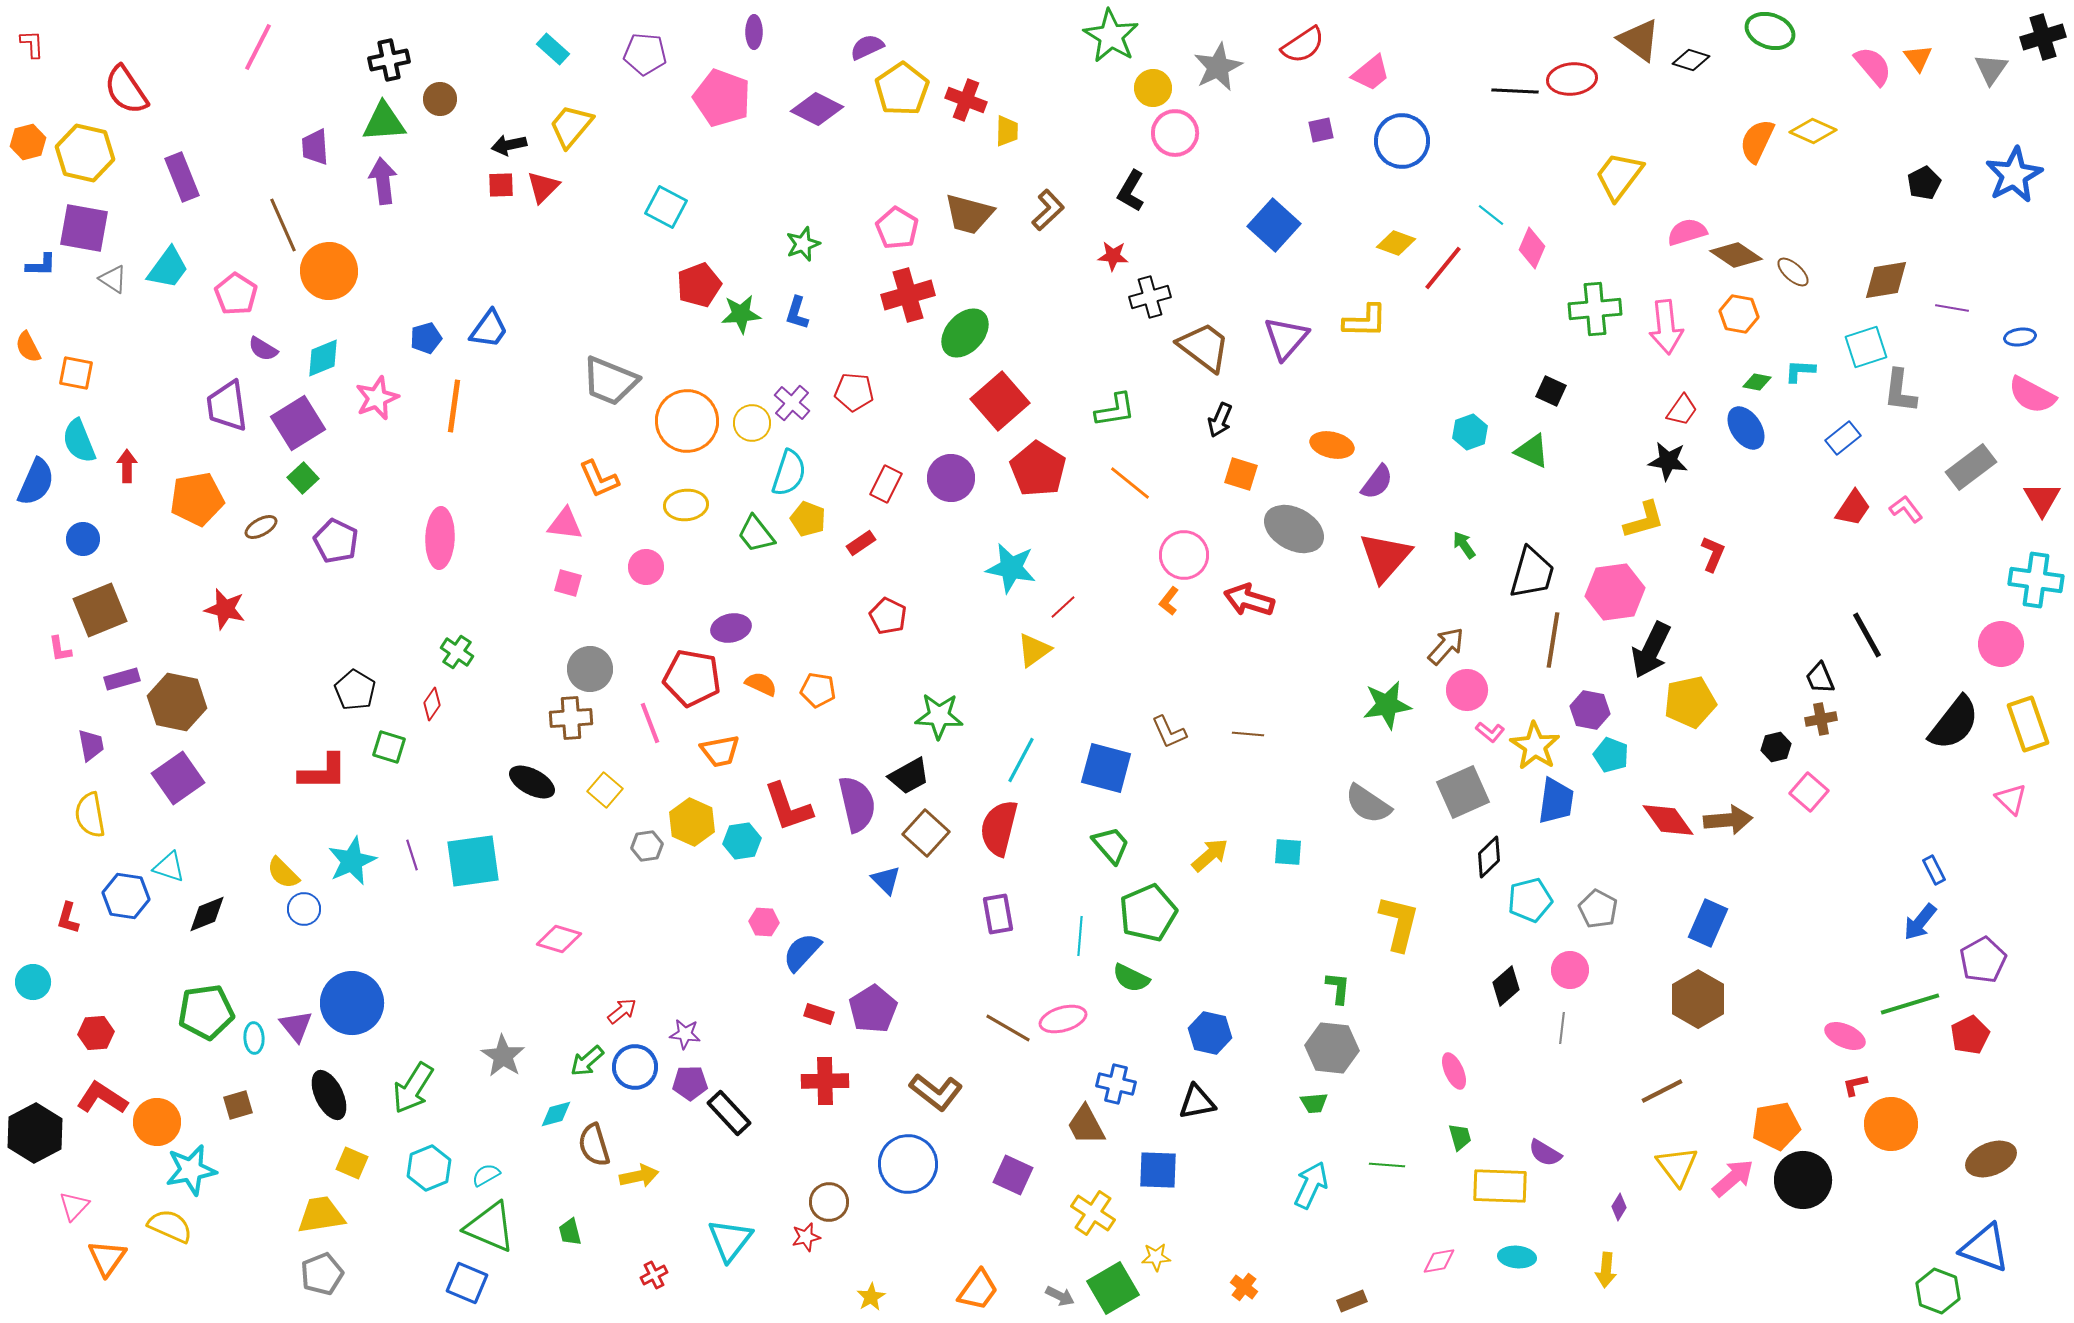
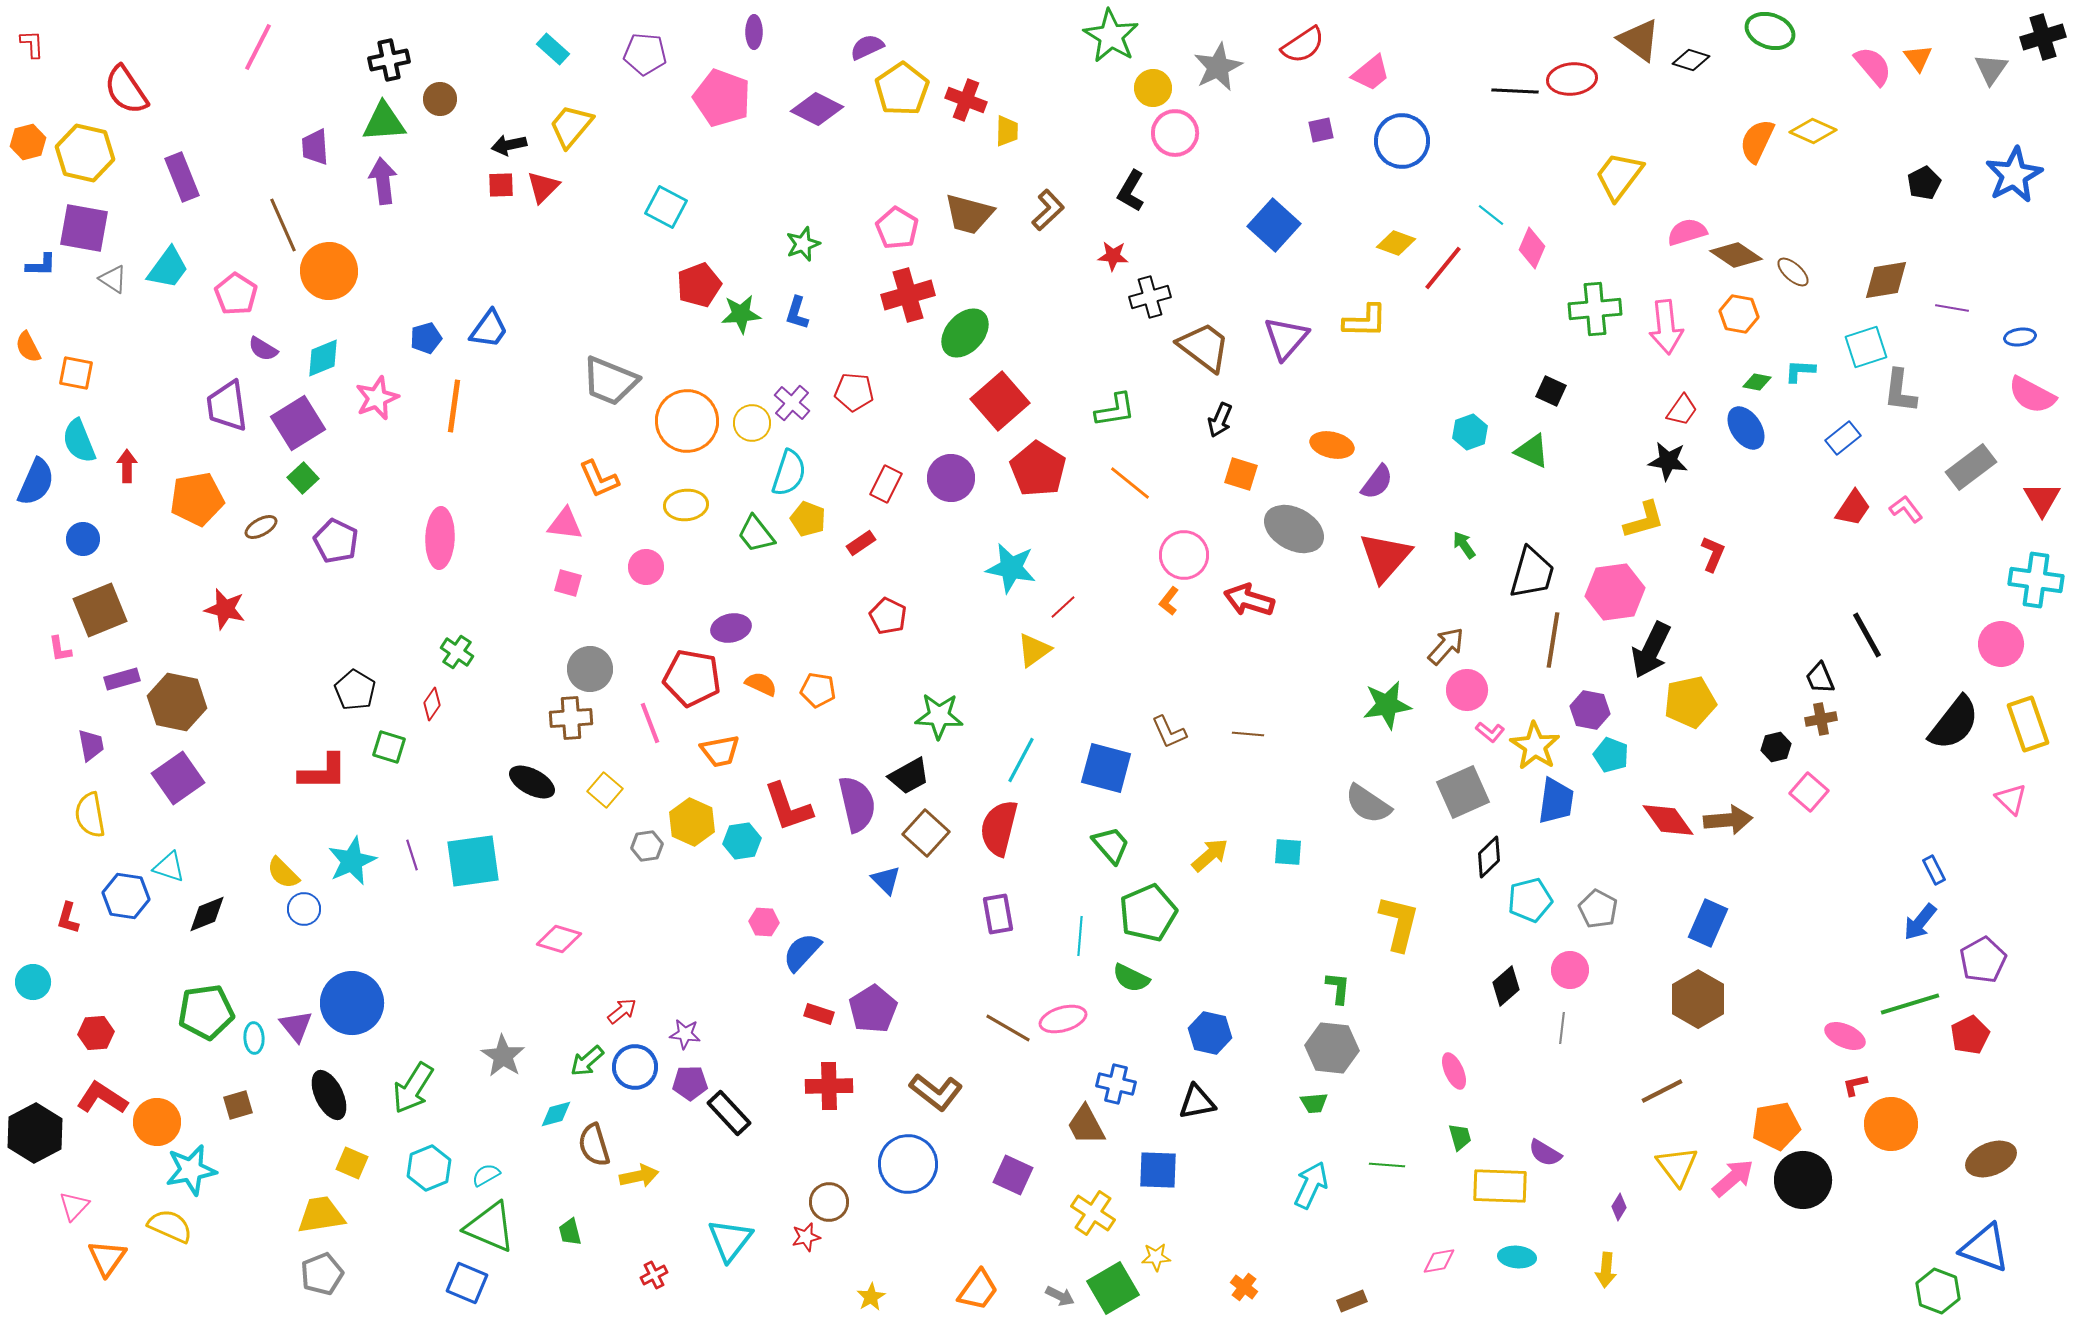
red cross at (825, 1081): moved 4 px right, 5 px down
